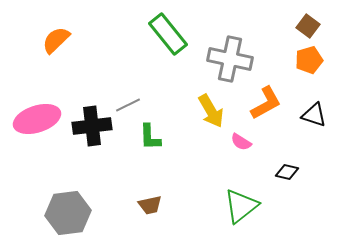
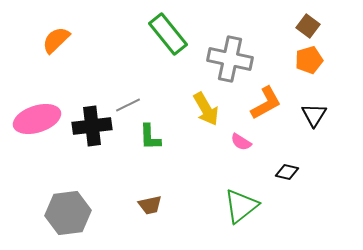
yellow arrow: moved 5 px left, 2 px up
black triangle: rotated 44 degrees clockwise
